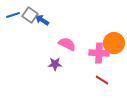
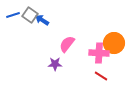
pink semicircle: rotated 78 degrees counterclockwise
red line: moved 1 px left, 4 px up
